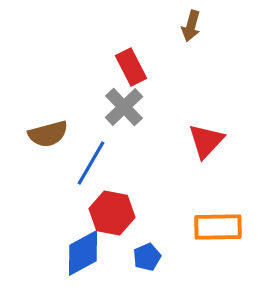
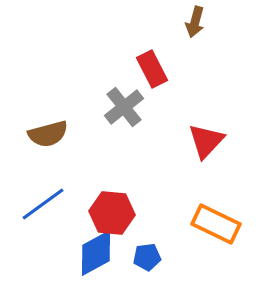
brown arrow: moved 4 px right, 4 px up
red rectangle: moved 21 px right, 2 px down
gray cross: rotated 6 degrees clockwise
blue line: moved 48 px left, 41 px down; rotated 24 degrees clockwise
red hexagon: rotated 6 degrees counterclockwise
orange rectangle: moved 2 px left, 3 px up; rotated 27 degrees clockwise
blue diamond: moved 13 px right
blue pentagon: rotated 16 degrees clockwise
